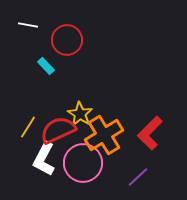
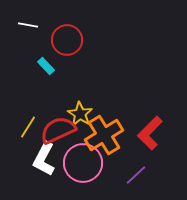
purple line: moved 2 px left, 2 px up
